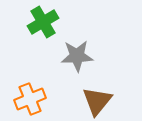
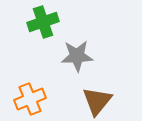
green cross: rotated 12 degrees clockwise
